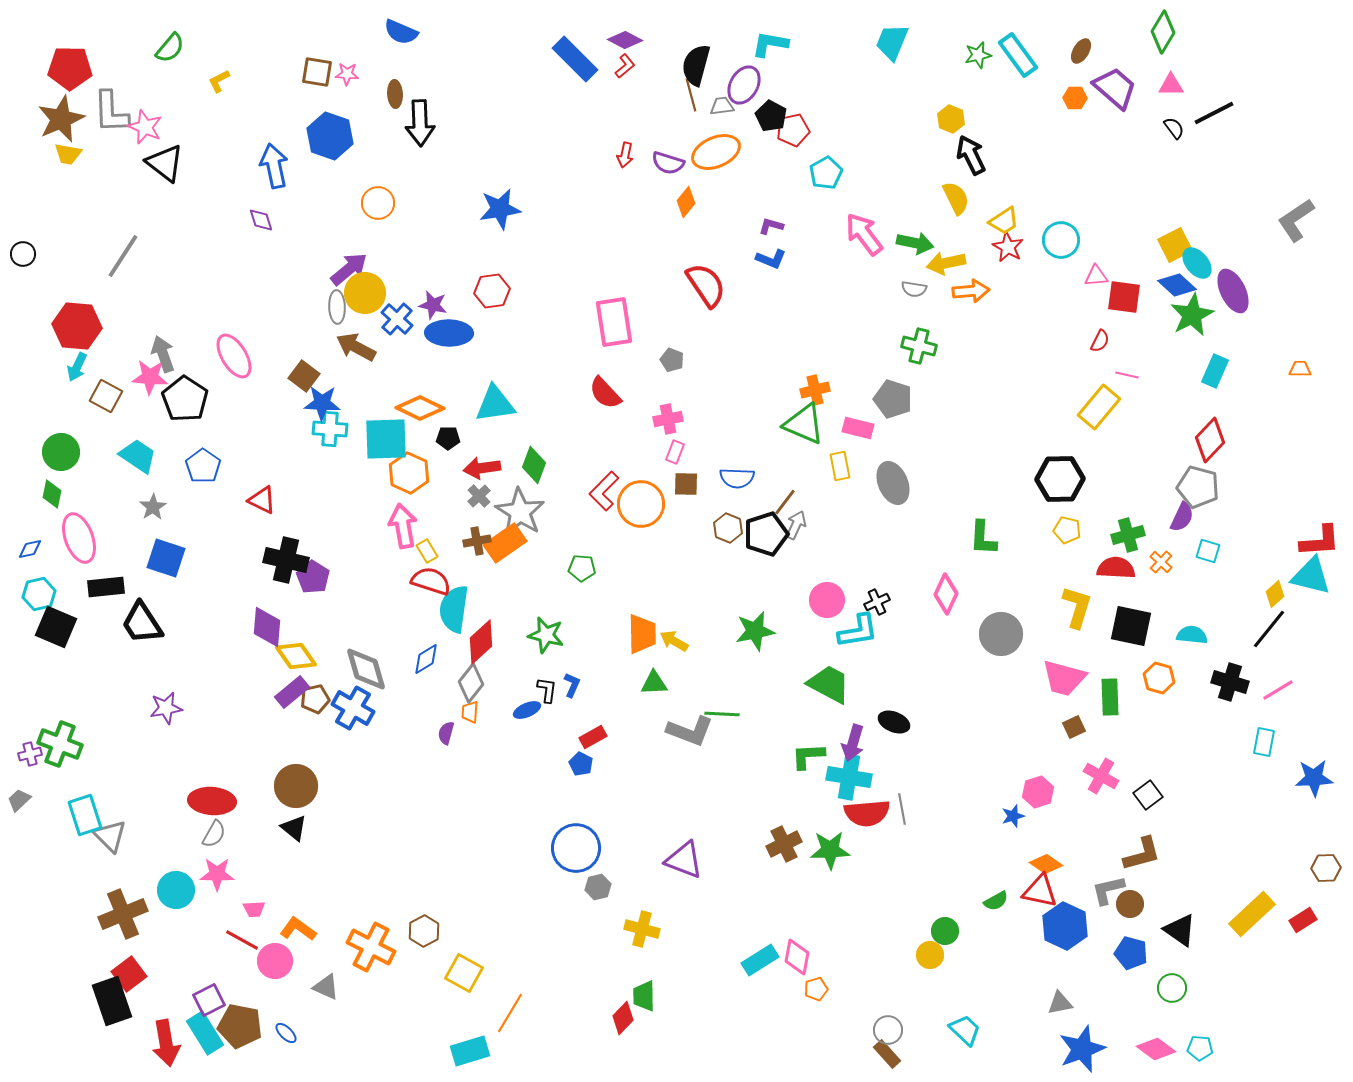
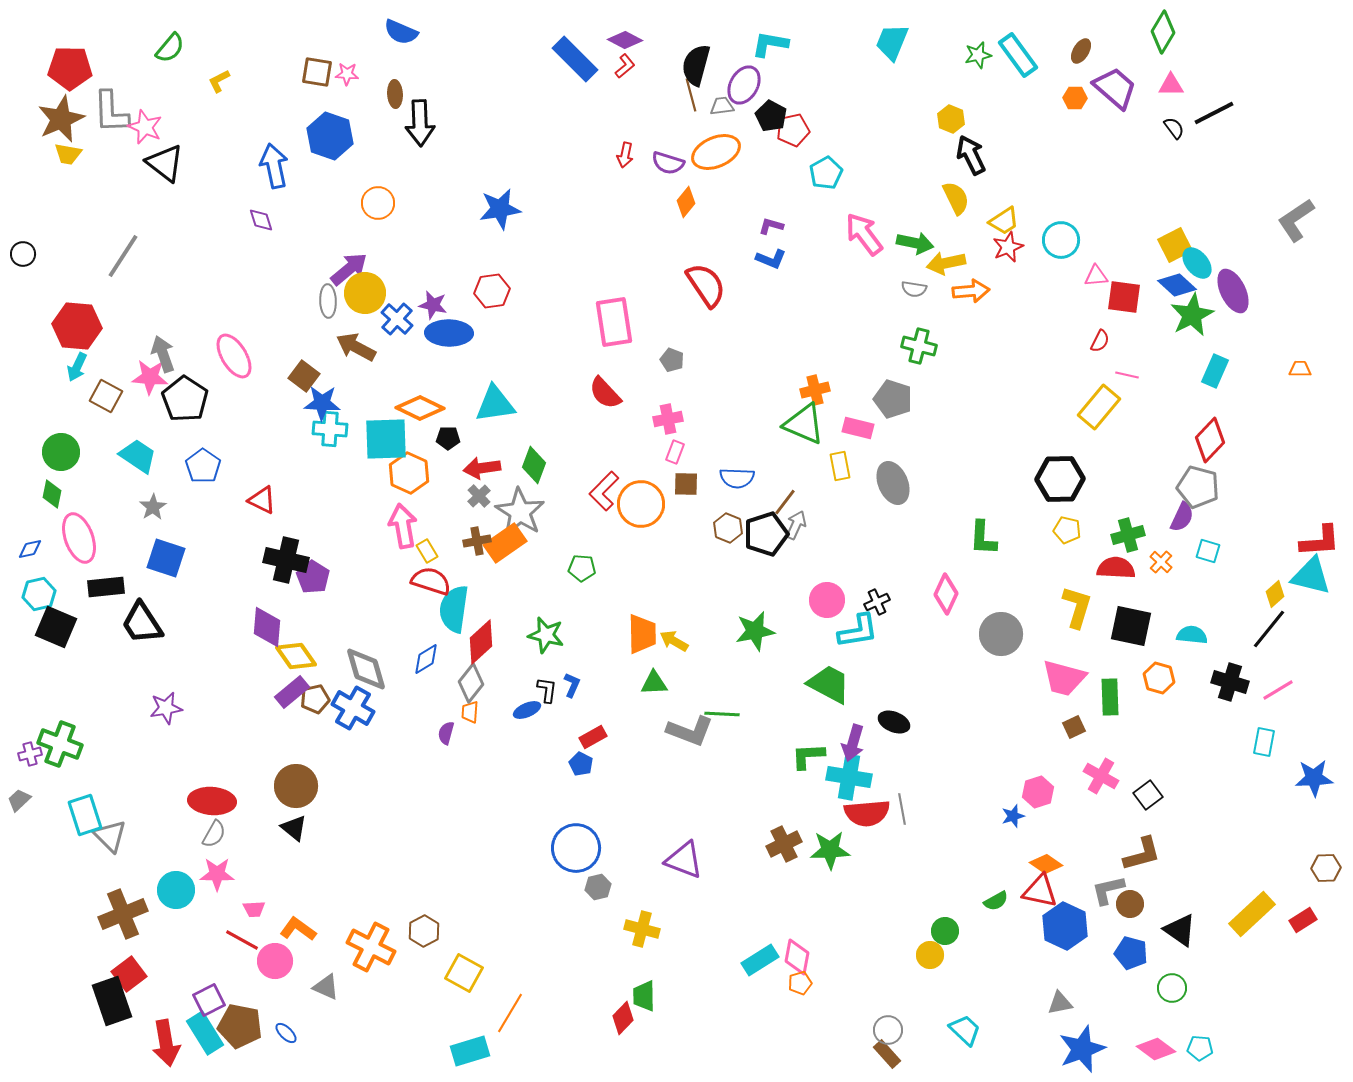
red star at (1008, 247): rotated 20 degrees clockwise
gray ellipse at (337, 307): moved 9 px left, 6 px up
orange pentagon at (816, 989): moved 16 px left, 6 px up
